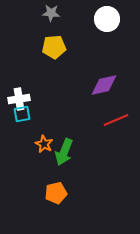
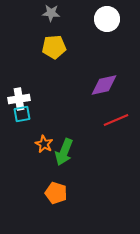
orange pentagon: rotated 30 degrees clockwise
